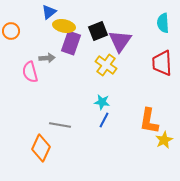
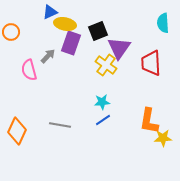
blue triangle: moved 1 px right; rotated 14 degrees clockwise
yellow ellipse: moved 1 px right, 2 px up
orange circle: moved 1 px down
purple triangle: moved 1 px left, 7 px down
gray arrow: moved 1 px right, 2 px up; rotated 42 degrees counterclockwise
red trapezoid: moved 11 px left
pink semicircle: moved 1 px left, 2 px up
cyan star: rotated 14 degrees counterclockwise
blue line: moved 1 px left; rotated 28 degrees clockwise
yellow star: moved 1 px left, 2 px up; rotated 24 degrees clockwise
orange diamond: moved 24 px left, 17 px up
